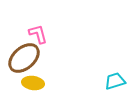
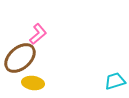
pink L-shape: rotated 65 degrees clockwise
brown ellipse: moved 4 px left
